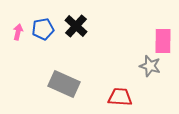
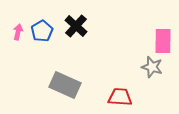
blue pentagon: moved 1 px left, 2 px down; rotated 20 degrees counterclockwise
gray star: moved 2 px right, 1 px down
gray rectangle: moved 1 px right, 1 px down
